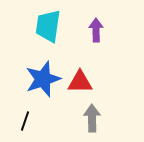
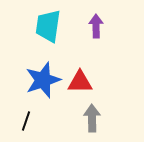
purple arrow: moved 4 px up
blue star: moved 1 px down
black line: moved 1 px right
